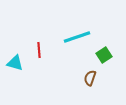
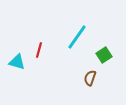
cyan line: rotated 36 degrees counterclockwise
red line: rotated 21 degrees clockwise
cyan triangle: moved 2 px right, 1 px up
